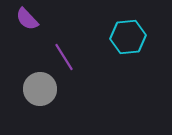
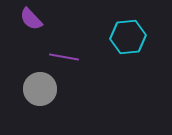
purple semicircle: moved 4 px right
purple line: rotated 48 degrees counterclockwise
